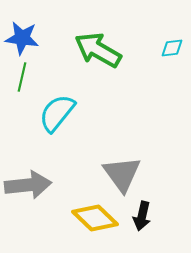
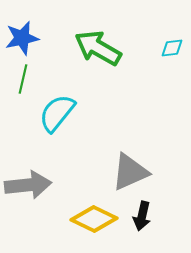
blue star: rotated 20 degrees counterclockwise
green arrow: moved 2 px up
green line: moved 1 px right, 2 px down
gray triangle: moved 8 px right, 2 px up; rotated 42 degrees clockwise
yellow diamond: moved 1 px left, 1 px down; rotated 18 degrees counterclockwise
